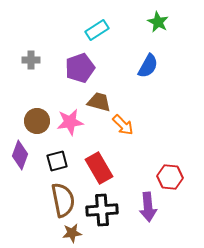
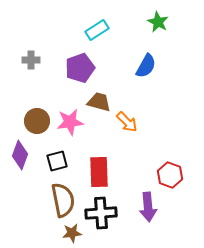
blue semicircle: moved 2 px left
orange arrow: moved 4 px right, 3 px up
red rectangle: moved 4 px down; rotated 28 degrees clockwise
red hexagon: moved 2 px up; rotated 15 degrees clockwise
black cross: moved 1 px left, 3 px down
